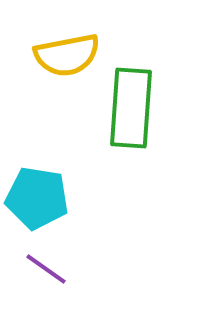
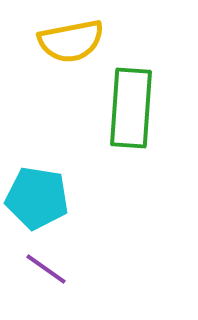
yellow semicircle: moved 4 px right, 14 px up
